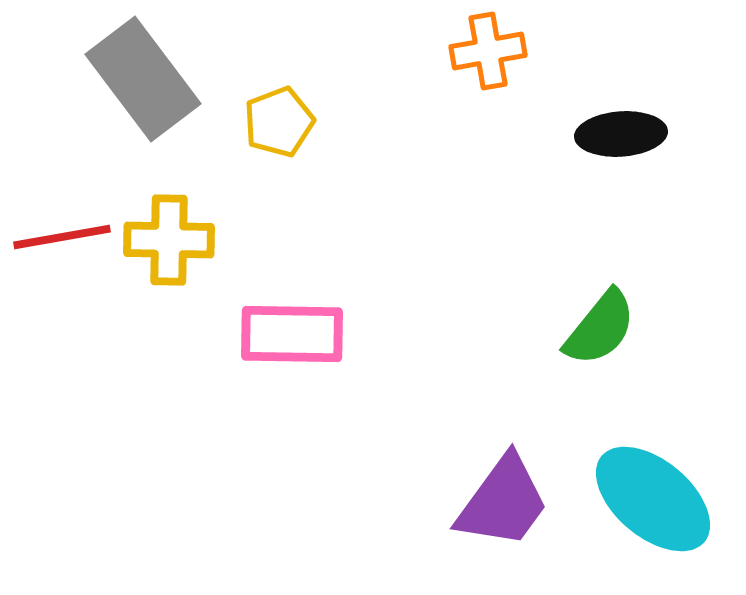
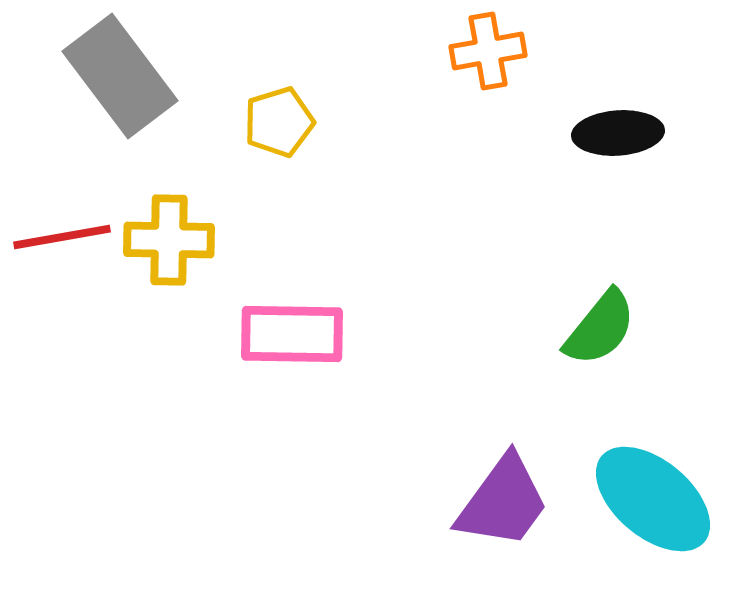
gray rectangle: moved 23 px left, 3 px up
yellow pentagon: rotated 4 degrees clockwise
black ellipse: moved 3 px left, 1 px up
